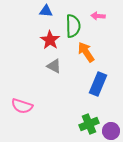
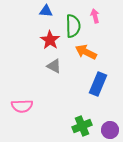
pink arrow: moved 3 px left; rotated 72 degrees clockwise
orange arrow: rotated 30 degrees counterclockwise
pink semicircle: rotated 20 degrees counterclockwise
green cross: moved 7 px left, 2 px down
purple circle: moved 1 px left, 1 px up
